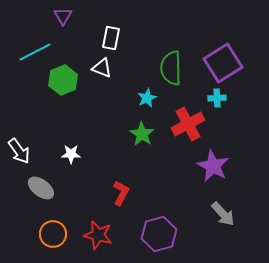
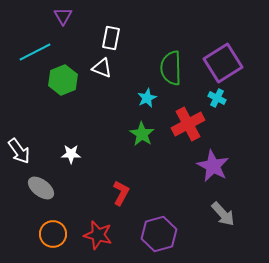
cyan cross: rotated 30 degrees clockwise
